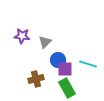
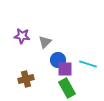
brown cross: moved 10 px left
